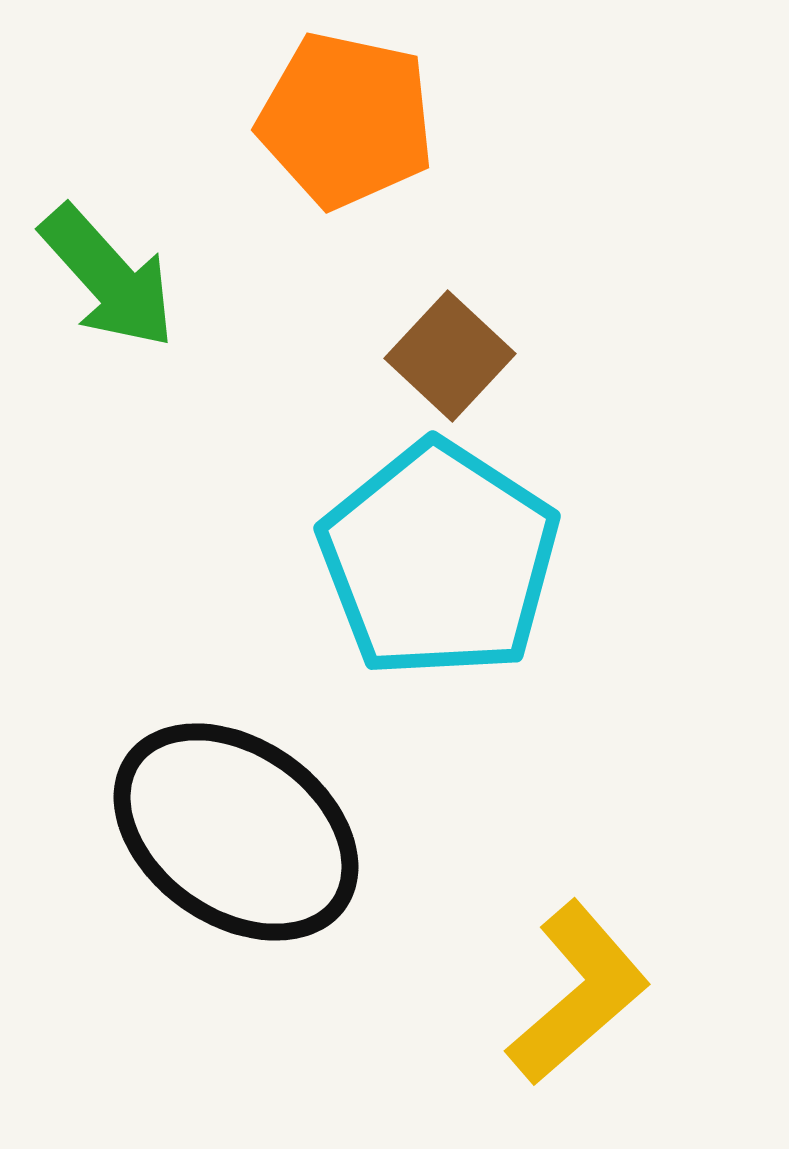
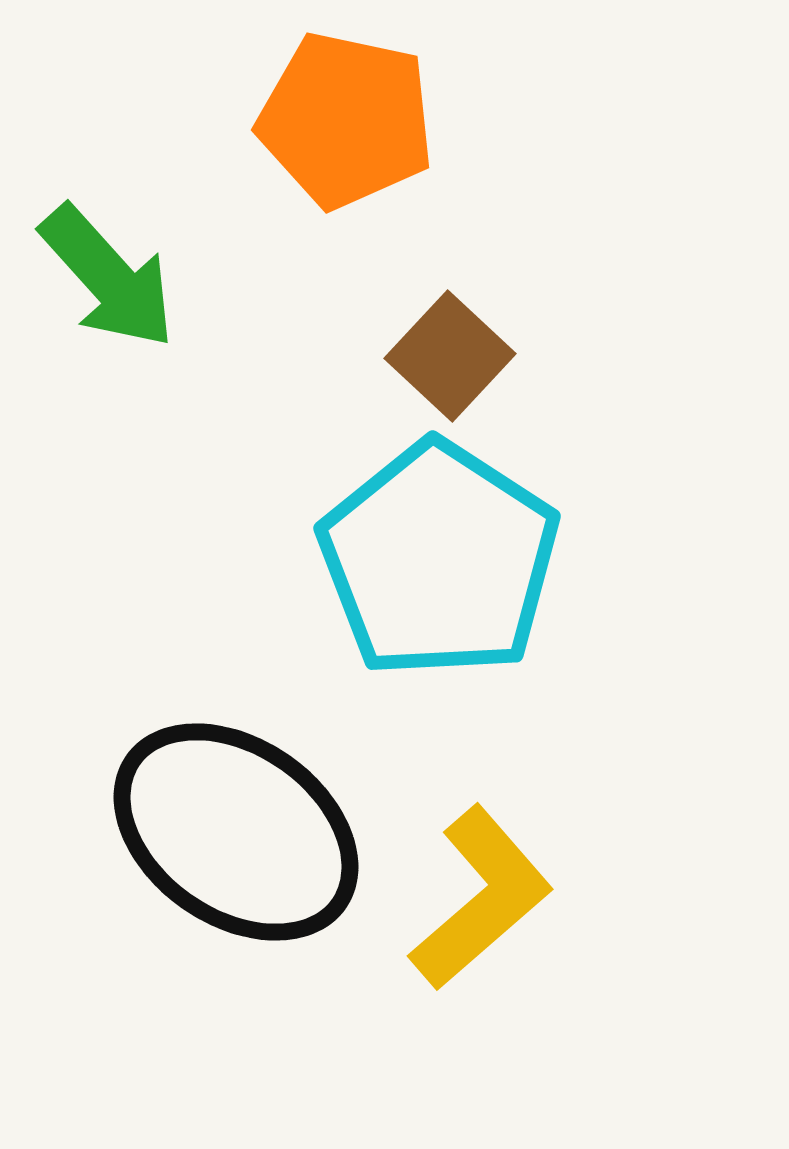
yellow L-shape: moved 97 px left, 95 px up
